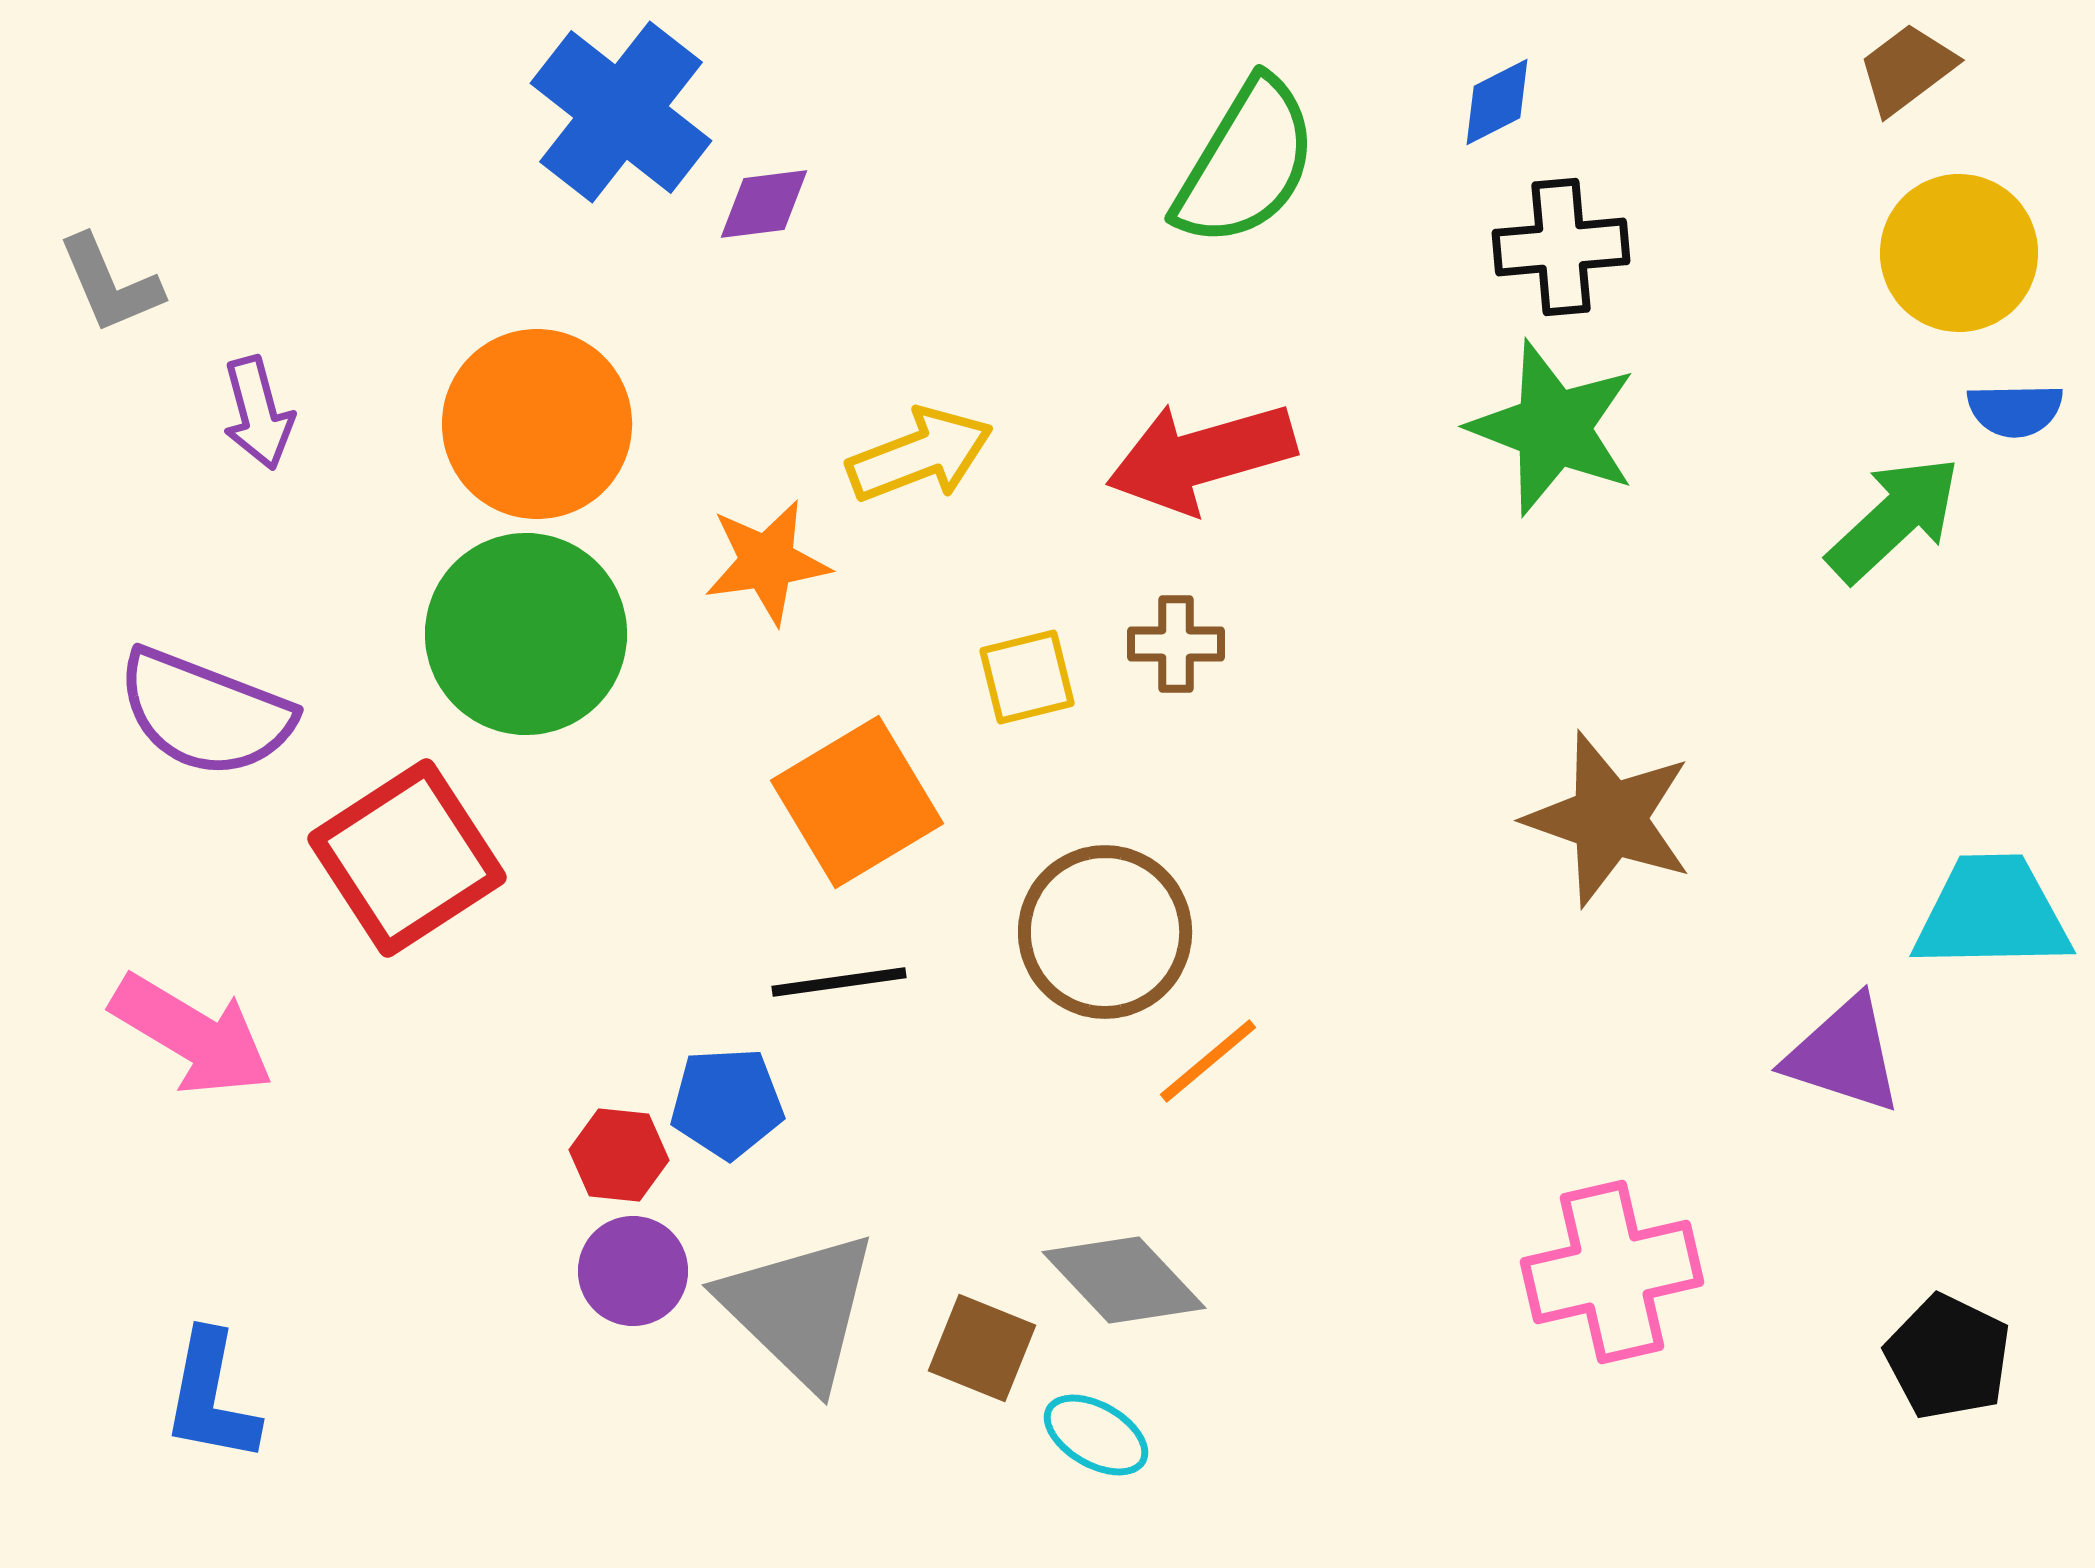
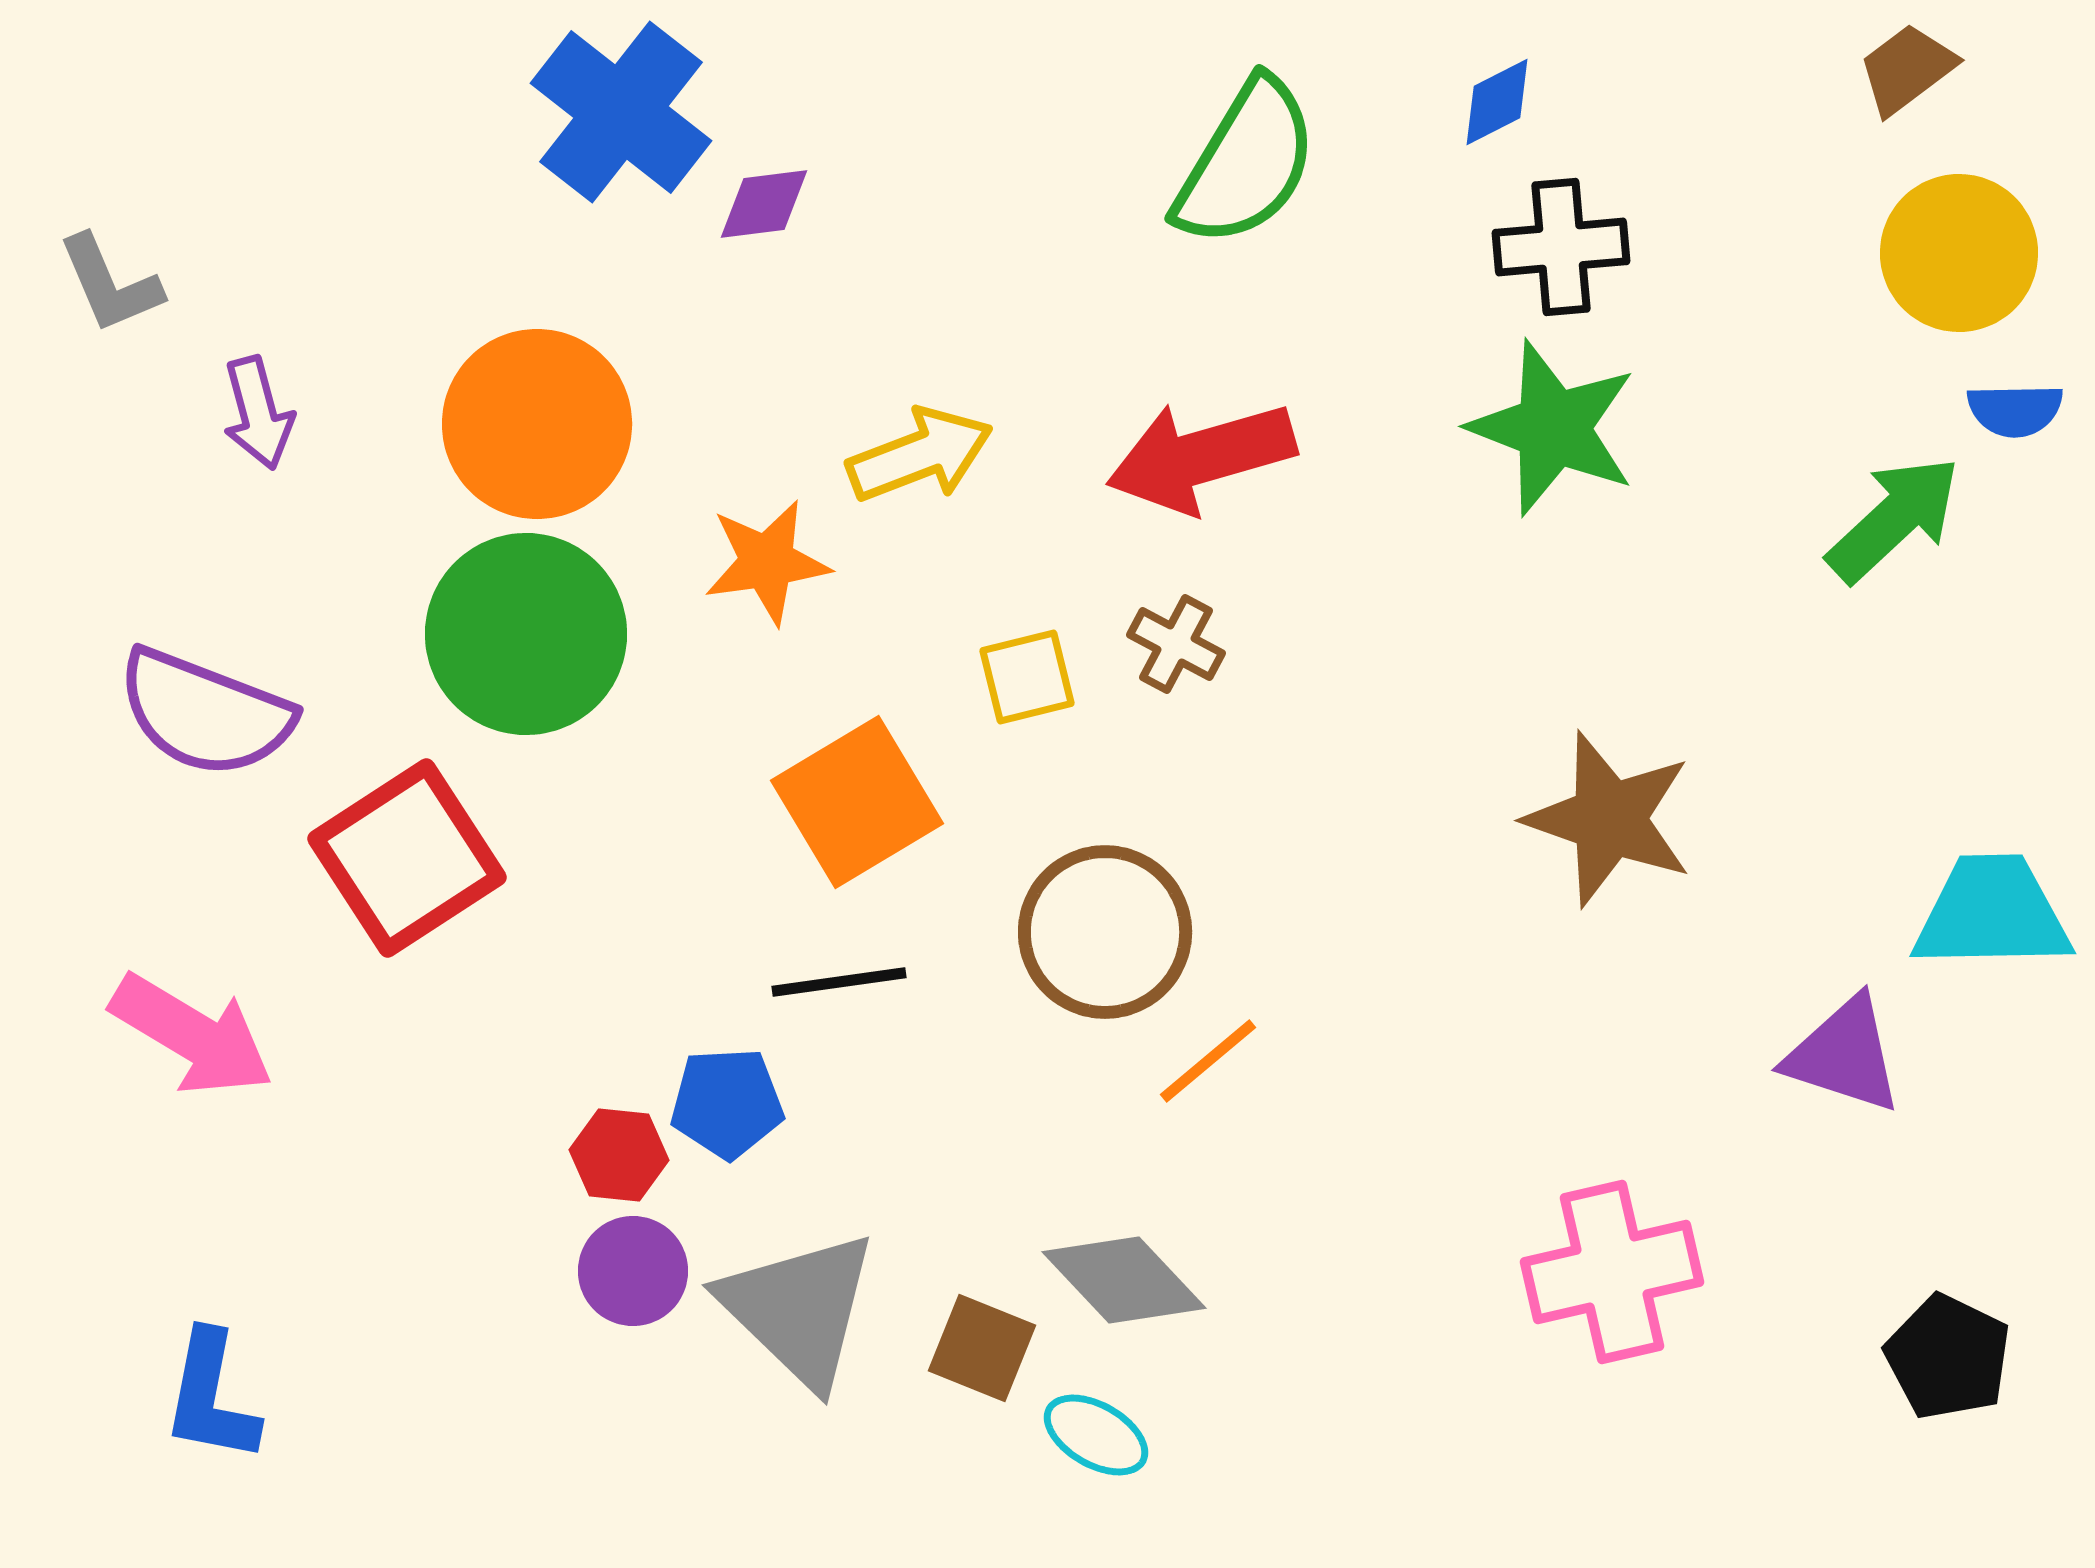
brown cross: rotated 28 degrees clockwise
